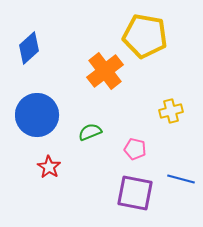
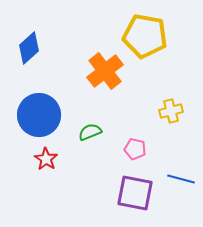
blue circle: moved 2 px right
red star: moved 3 px left, 8 px up
